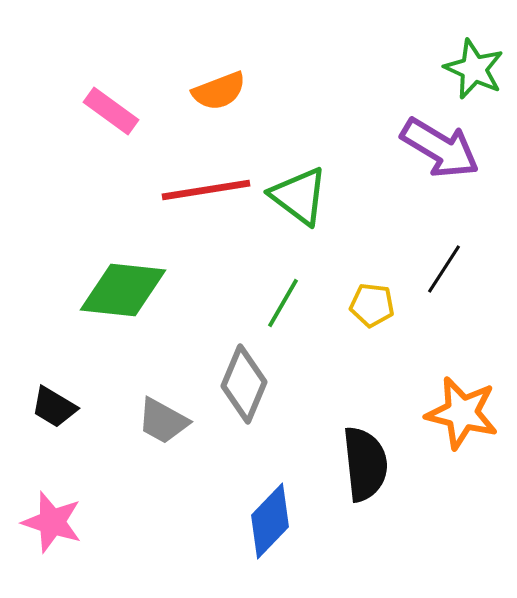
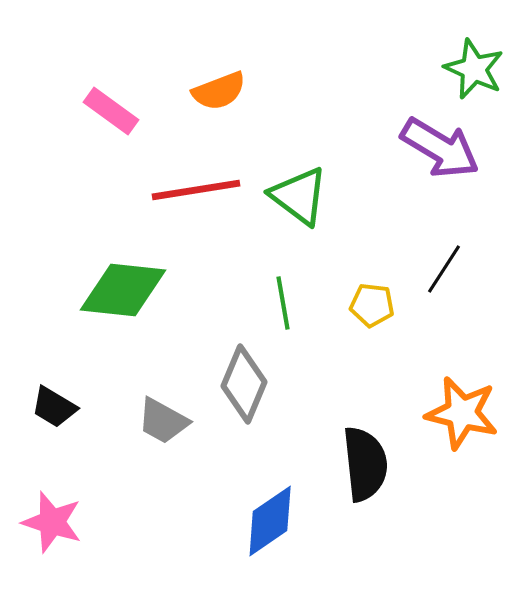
red line: moved 10 px left
green line: rotated 40 degrees counterclockwise
blue diamond: rotated 12 degrees clockwise
